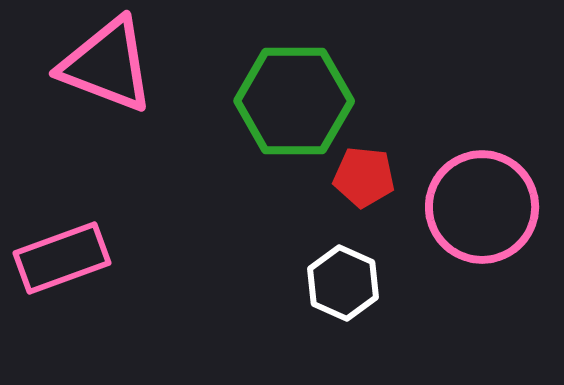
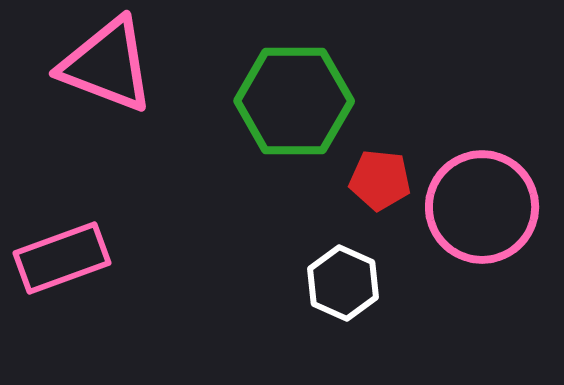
red pentagon: moved 16 px right, 3 px down
